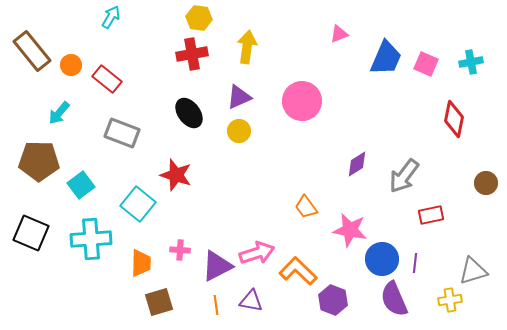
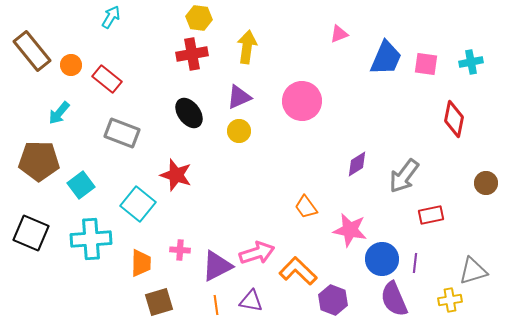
pink square at (426, 64): rotated 15 degrees counterclockwise
